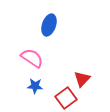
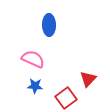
blue ellipse: rotated 20 degrees counterclockwise
pink semicircle: moved 1 px right, 1 px down; rotated 10 degrees counterclockwise
red triangle: moved 6 px right
